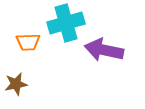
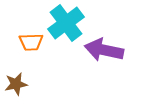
cyan cross: rotated 21 degrees counterclockwise
orange trapezoid: moved 3 px right
